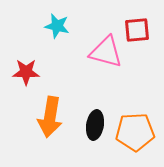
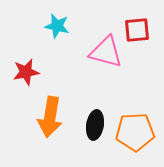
red star: rotated 12 degrees counterclockwise
